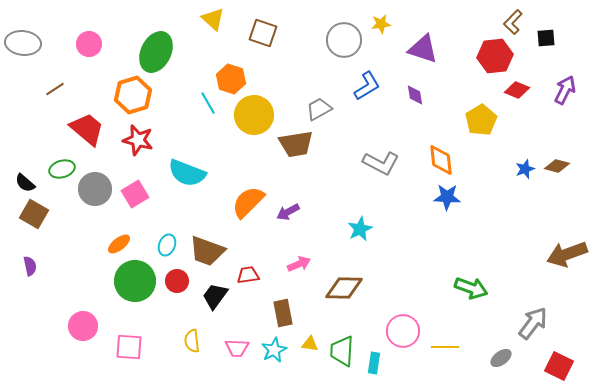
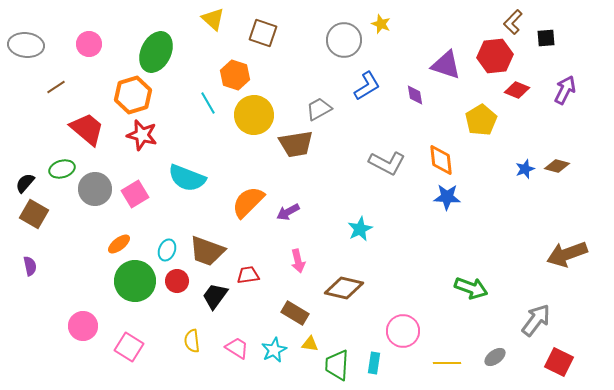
yellow star at (381, 24): rotated 30 degrees clockwise
gray ellipse at (23, 43): moved 3 px right, 2 px down
purple triangle at (423, 49): moved 23 px right, 16 px down
orange hexagon at (231, 79): moved 4 px right, 4 px up
brown line at (55, 89): moved 1 px right, 2 px up
red star at (138, 140): moved 4 px right, 5 px up
gray L-shape at (381, 163): moved 6 px right
cyan semicircle at (187, 173): moved 5 px down
black semicircle at (25, 183): rotated 90 degrees clockwise
cyan ellipse at (167, 245): moved 5 px down
pink arrow at (299, 264): moved 1 px left, 3 px up; rotated 100 degrees clockwise
brown diamond at (344, 288): rotated 12 degrees clockwise
brown rectangle at (283, 313): moved 12 px right; rotated 48 degrees counterclockwise
gray arrow at (533, 323): moved 3 px right, 3 px up
pink square at (129, 347): rotated 28 degrees clockwise
yellow line at (445, 347): moved 2 px right, 16 px down
pink trapezoid at (237, 348): rotated 150 degrees counterclockwise
green trapezoid at (342, 351): moved 5 px left, 14 px down
gray ellipse at (501, 358): moved 6 px left, 1 px up
red square at (559, 366): moved 4 px up
